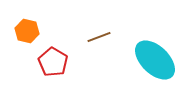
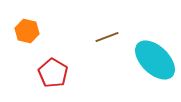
brown line: moved 8 px right
red pentagon: moved 11 px down
